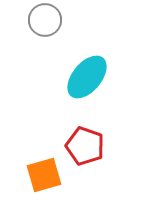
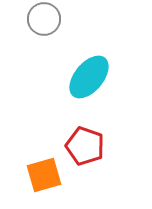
gray circle: moved 1 px left, 1 px up
cyan ellipse: moved 2 px right
